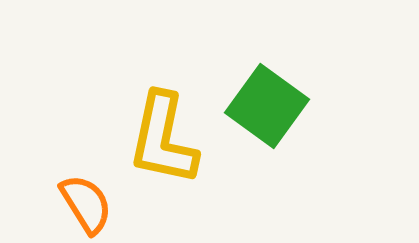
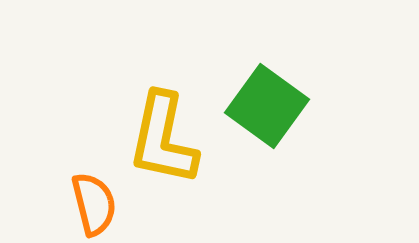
orange semicircle: moved 8 px right; rotated 18 degrees clockwise
